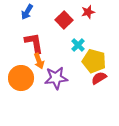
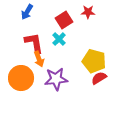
red star: rotated 16 degrees clockwise
red square: rotated 12 degrees clockwise
cyan cross: moved 19 px left, 6 px up
orange arrow: moved 2 px up
purple star: moved 1 px down
